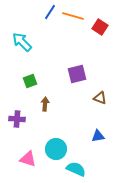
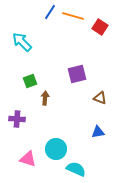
brown arrow: moved 6 px up
blue triangle: moved 4 px up
